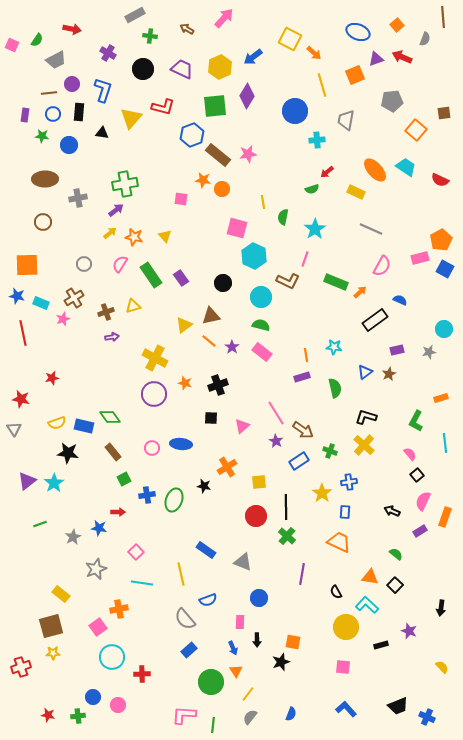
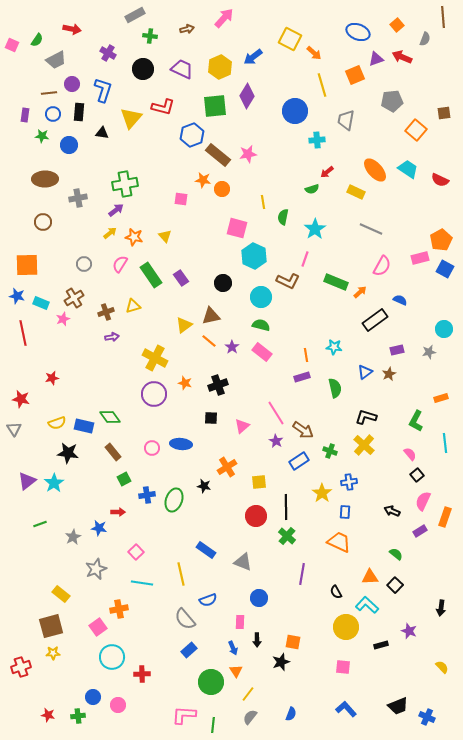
brown arrow at (187, 29): rotated 136 degrees clockwise
cyan trapezoid at (406, 167): moved 2 px right, 2 px down
orange triangle at (370, 577): rotated 12 degrees counterclockwise
